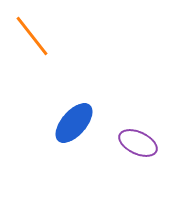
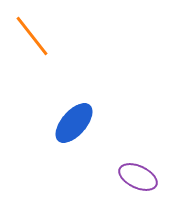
purple ellipse: moved 34 px down
